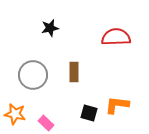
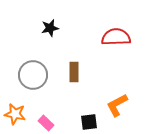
orange L-shape: rotated 35 degrees counterclockwise
black square: moved 9 px down; rotated 24 degrees counterclockwise
